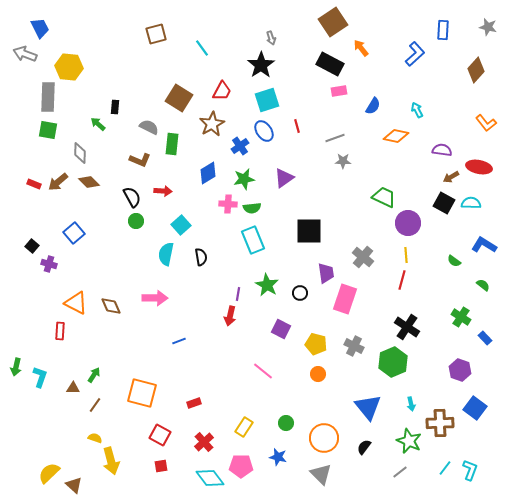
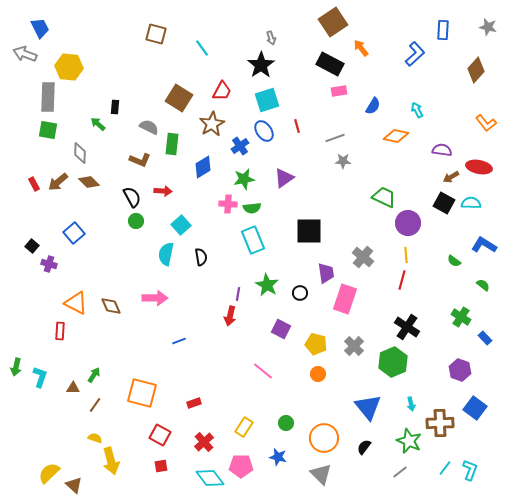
brown square at (156, 34): rotated 30 degrees clockwise
blue diamond at (208, 173): moved 5 px left, 6 px up
red rectangle at (34, 184): rotated 40 degrees clockwise
gray cross at (354, 346): rotated 18 degrees clockwise
